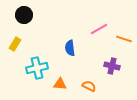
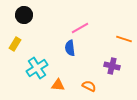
pink line: moved 19 px left, 1 px up
cyan cross: rotated 20 degrees counterclockwise
orange triangle: moved 2 px left, 1 px down
